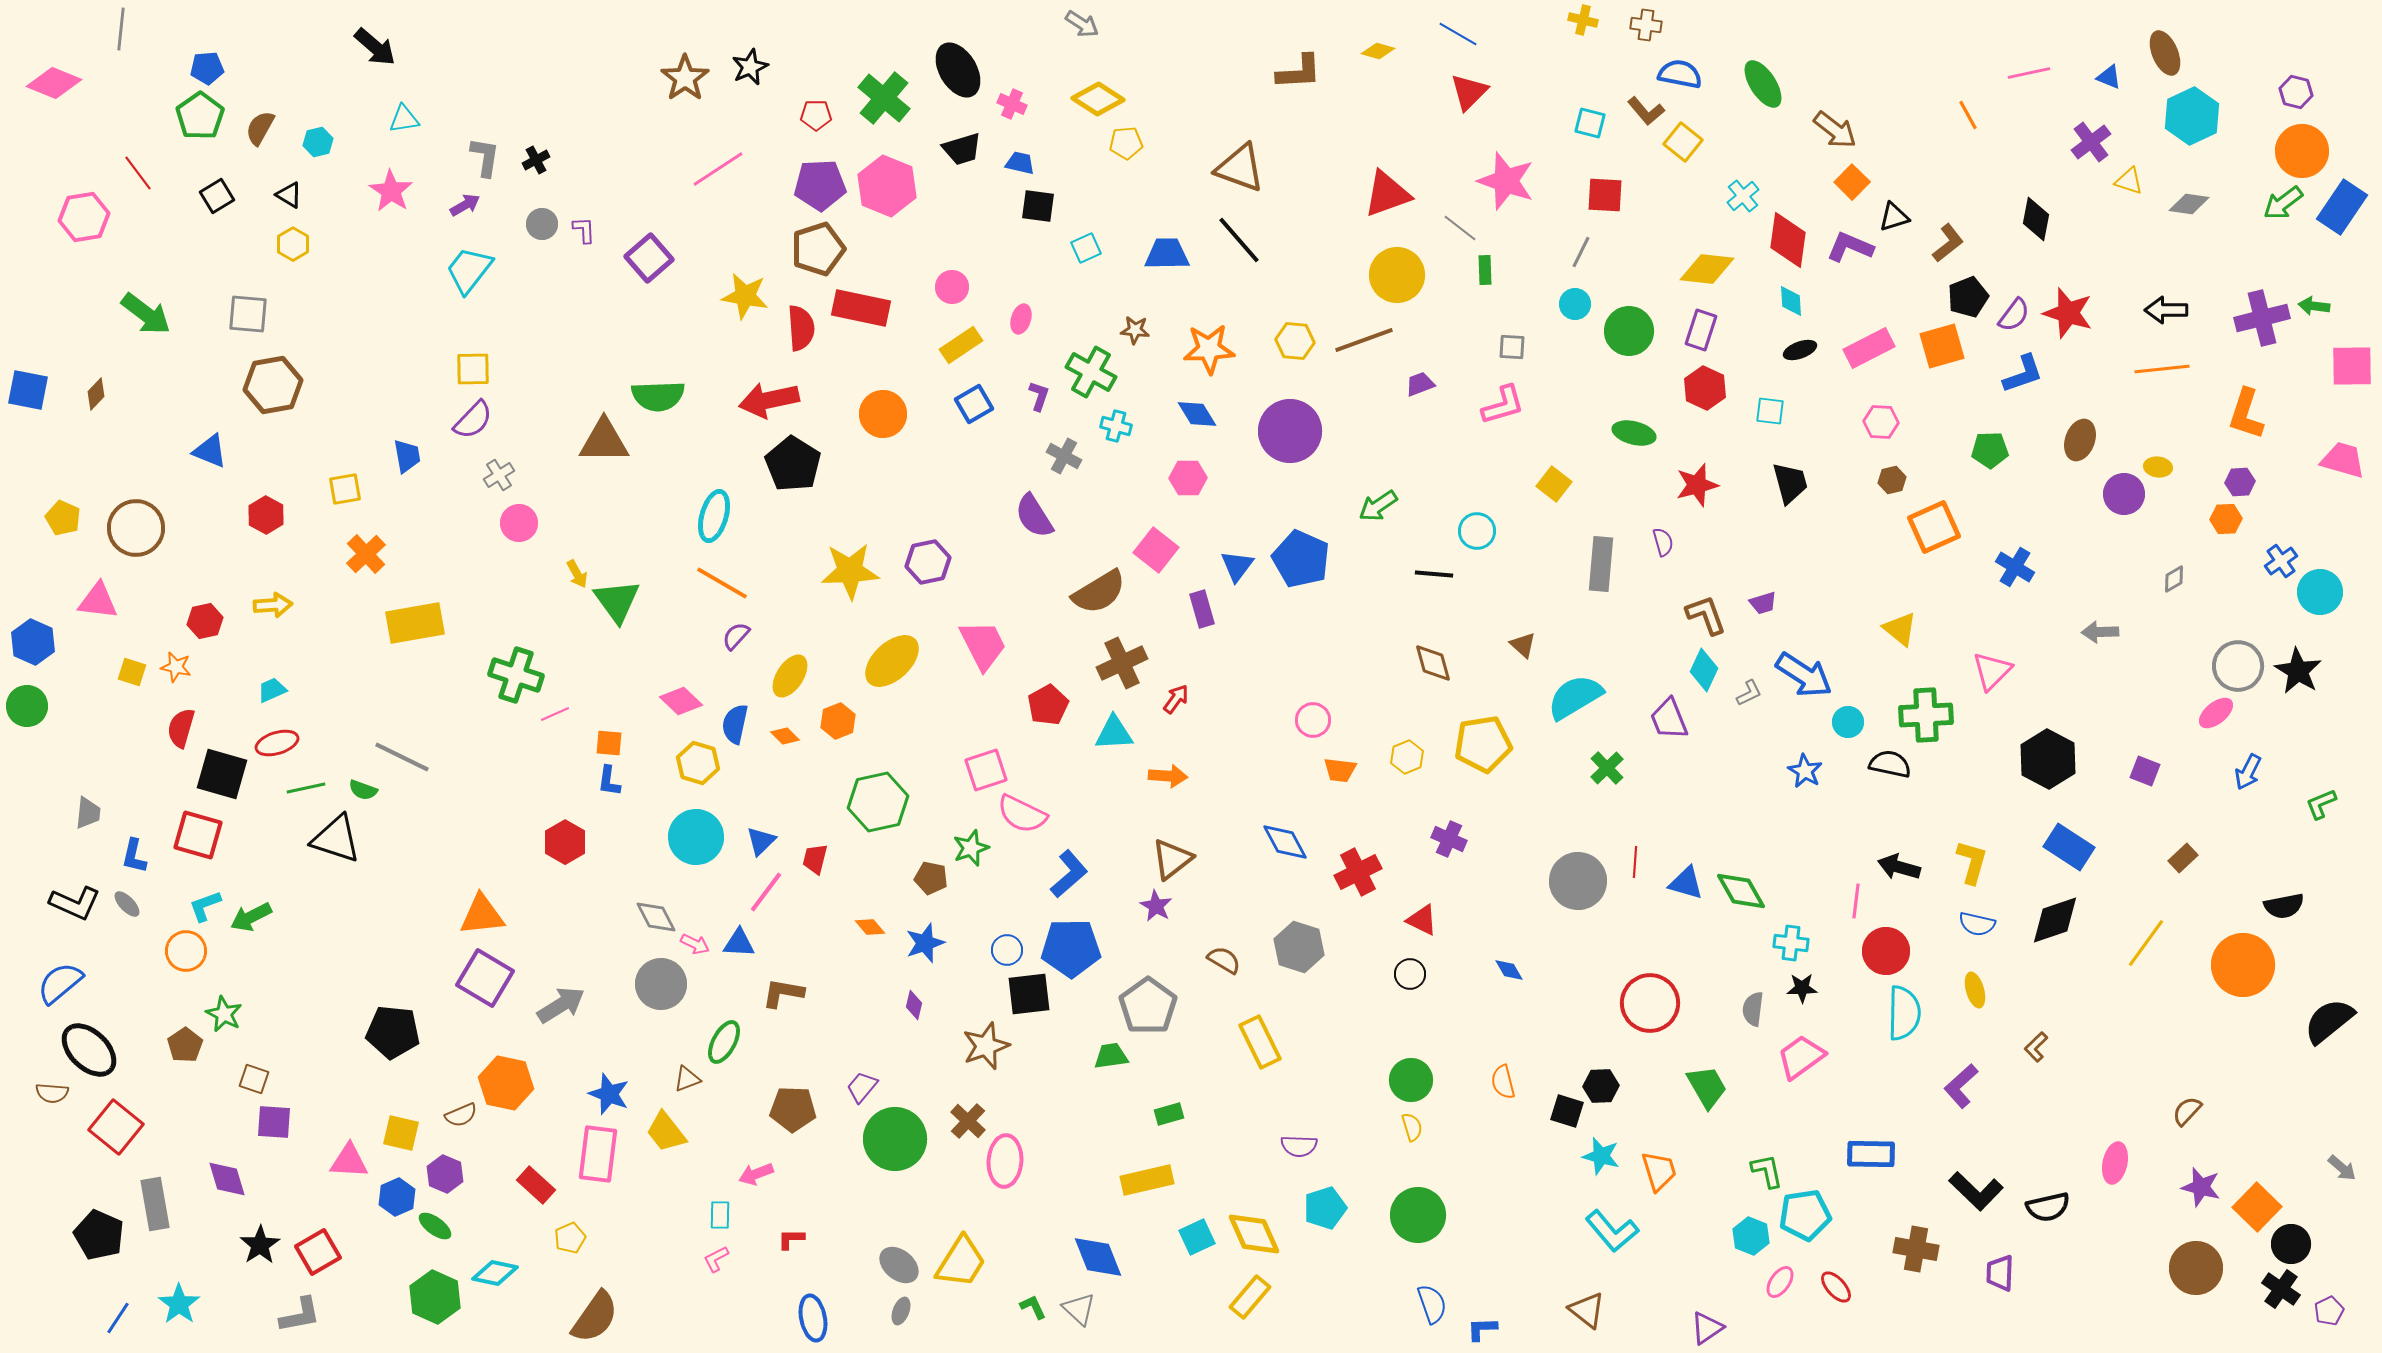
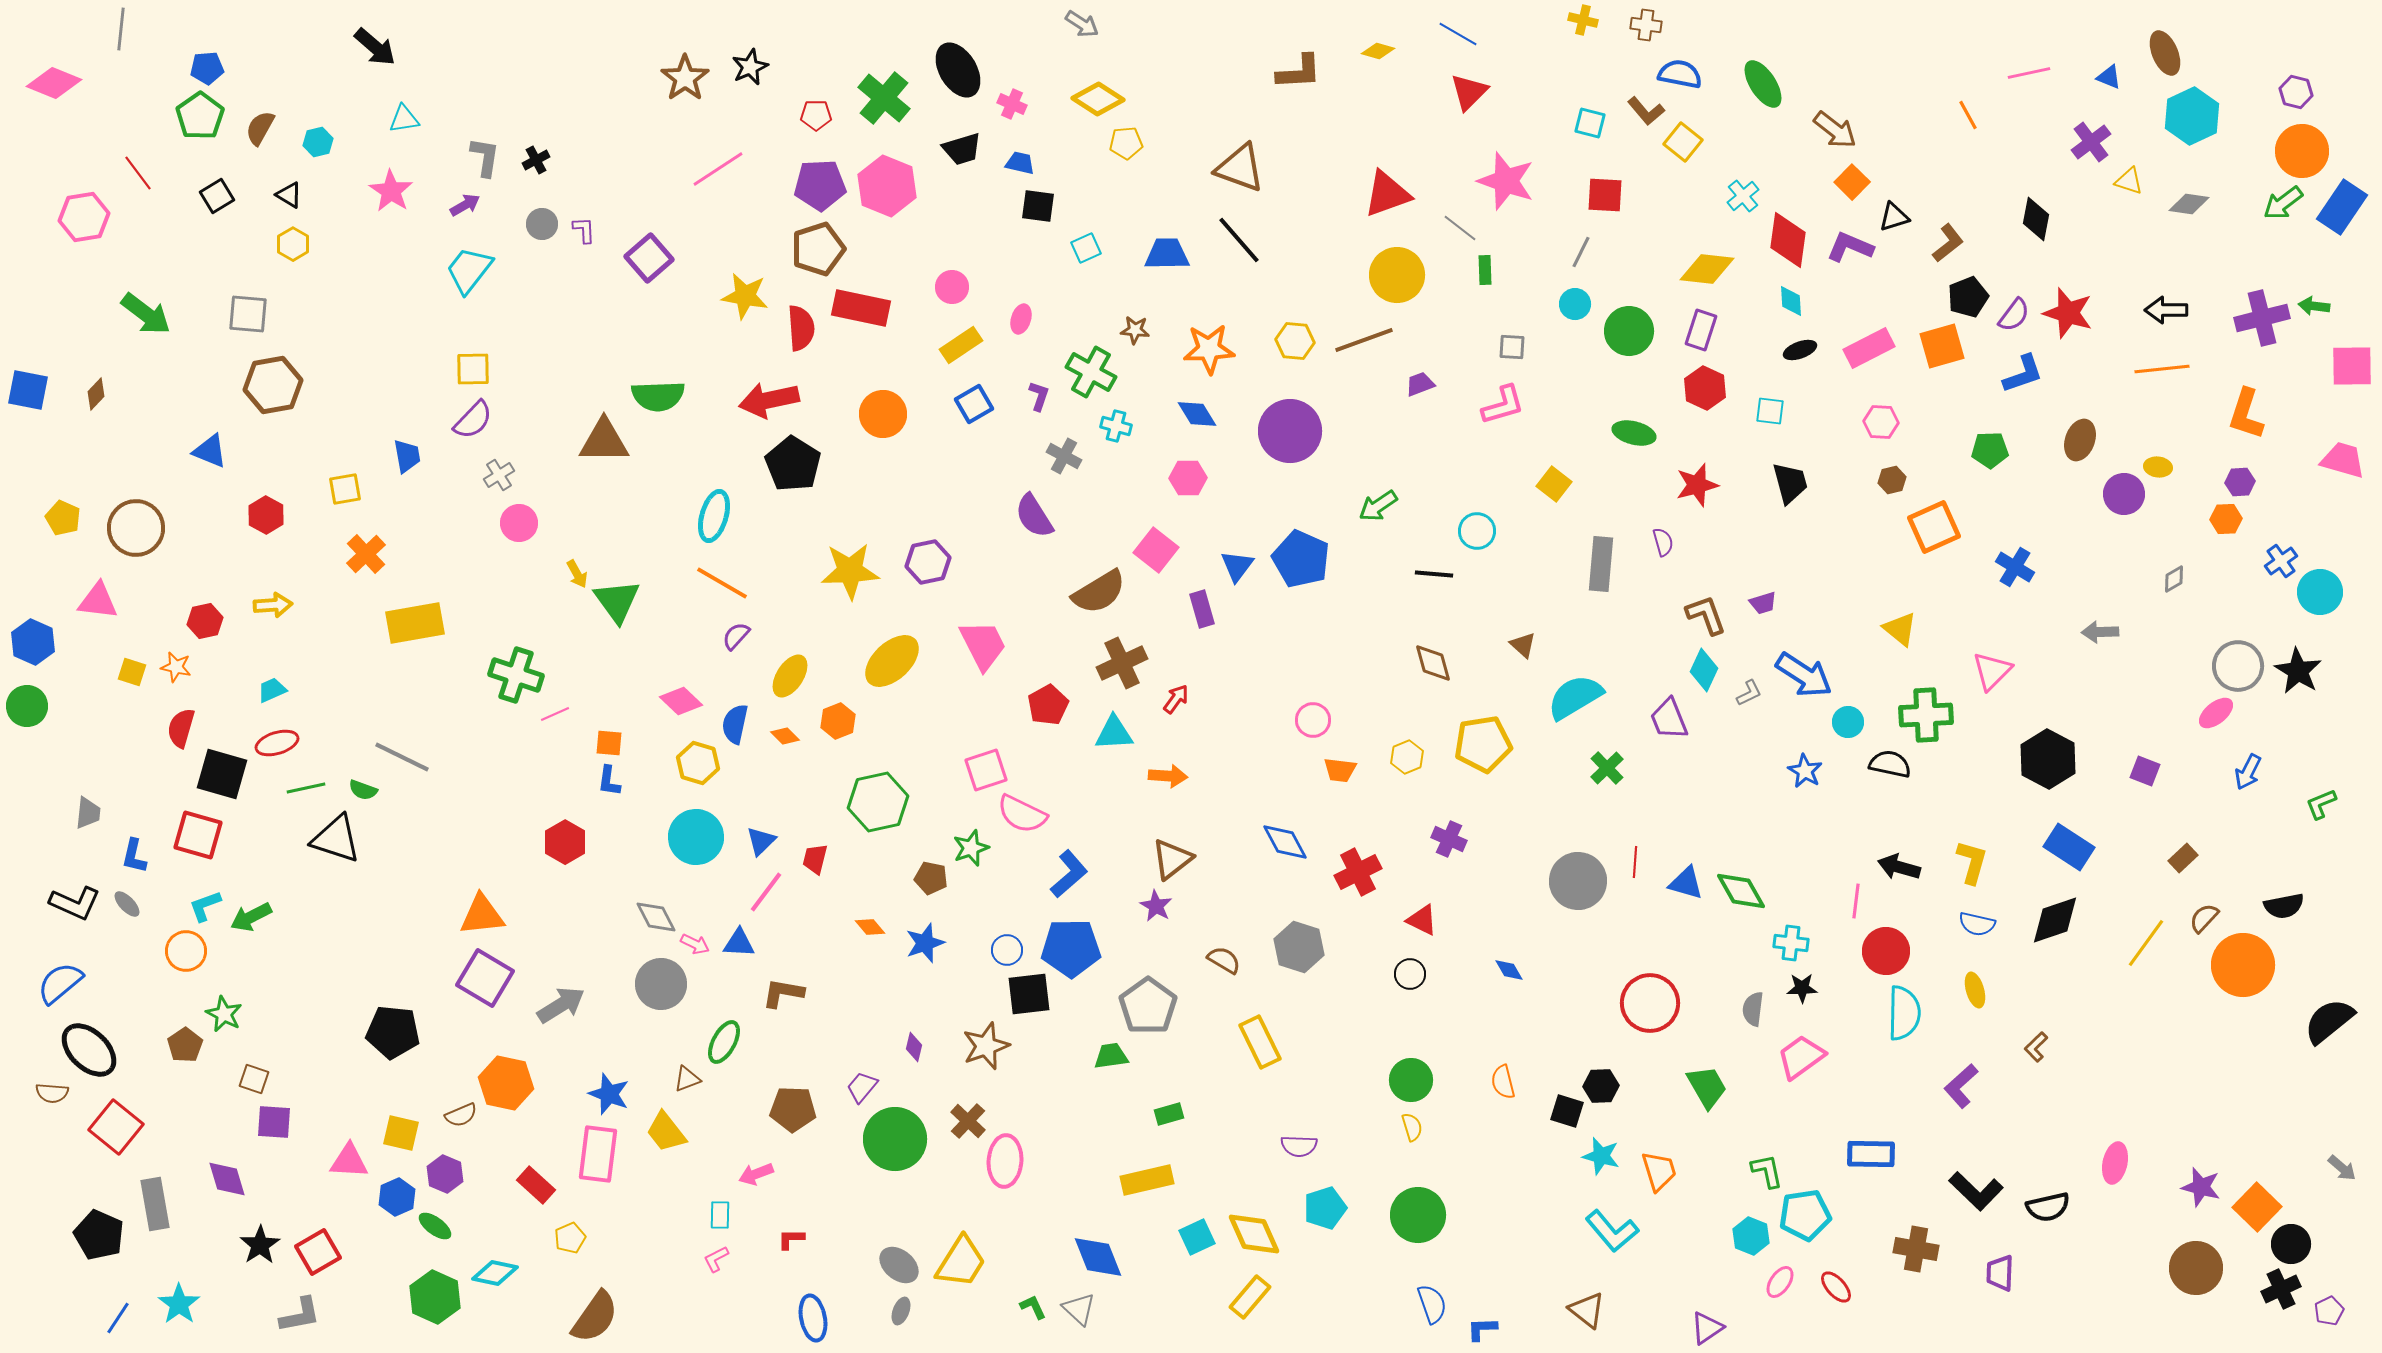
purple diamond at (914, 1005): moved 42 px down
brown semicircle at (2187, 1111): moved 17 px right, 193 px up
black cross at (2281, 1289): rotated 30 degrees clockwise
